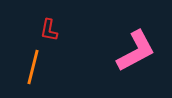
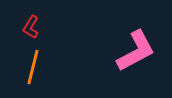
red L-shape: moved 18 px left, 3 px up; rotated 20 degrees clockwise
